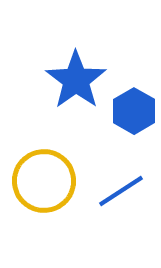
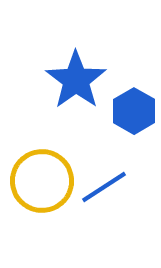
yellow circle: moved 2 px left
blue line: moved 17 px left, 4 px up
